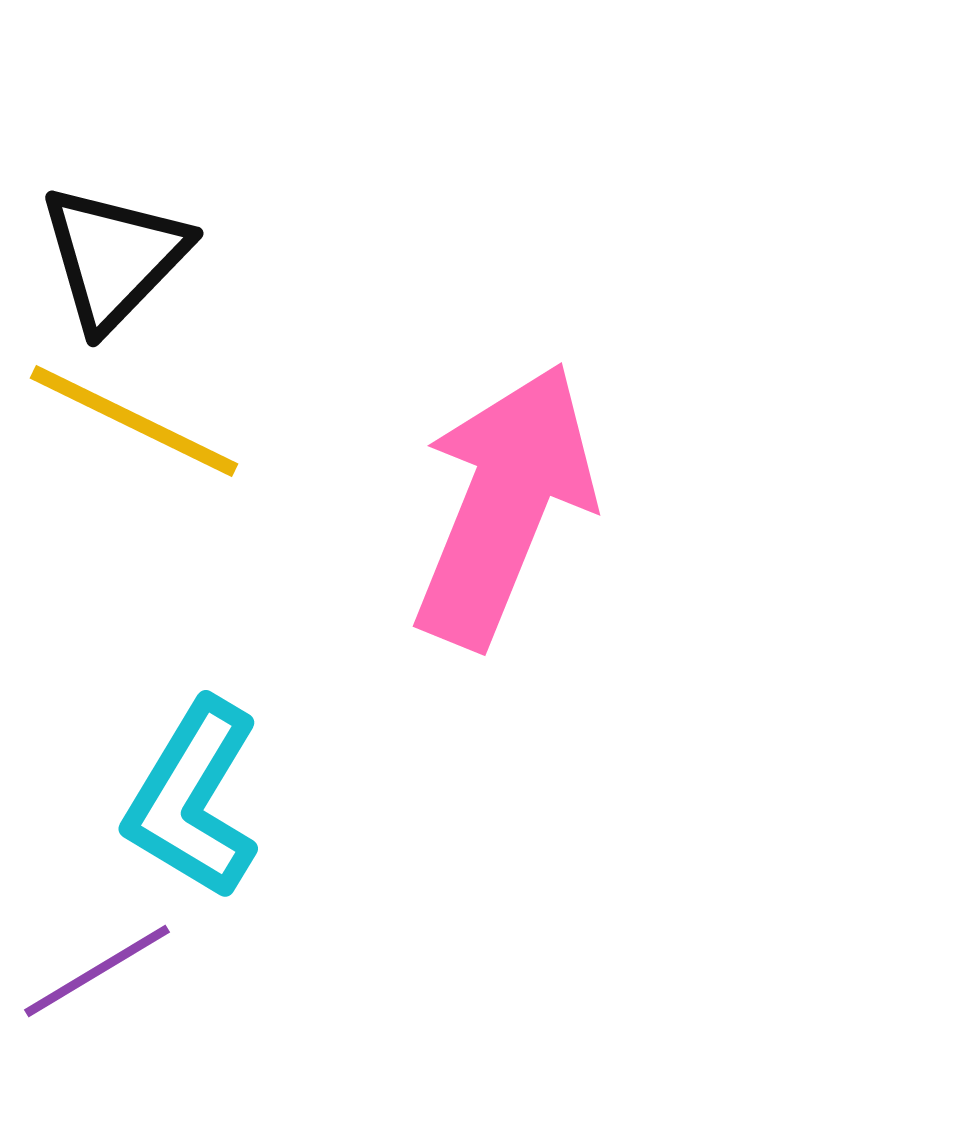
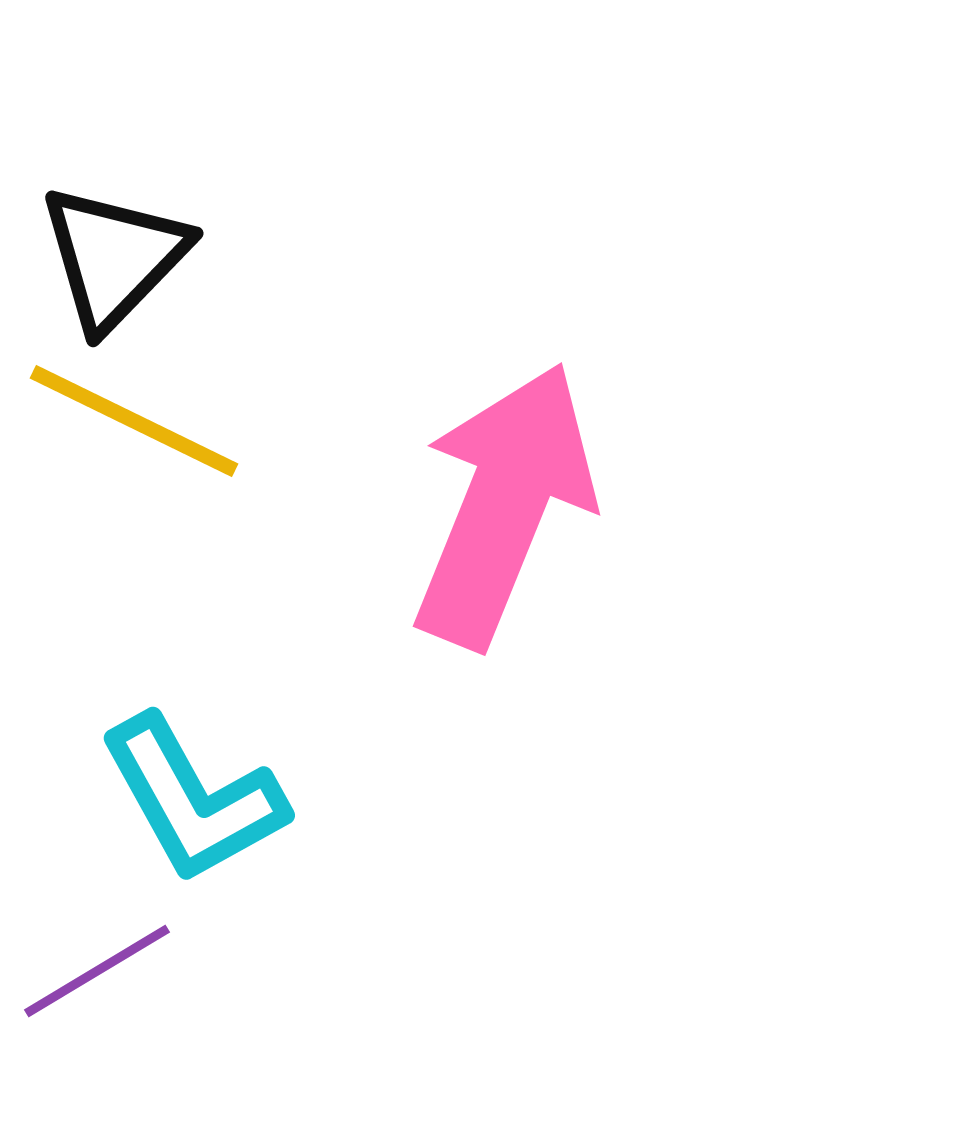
cyan L-shape: rotated 60 degrees counterclockwise
